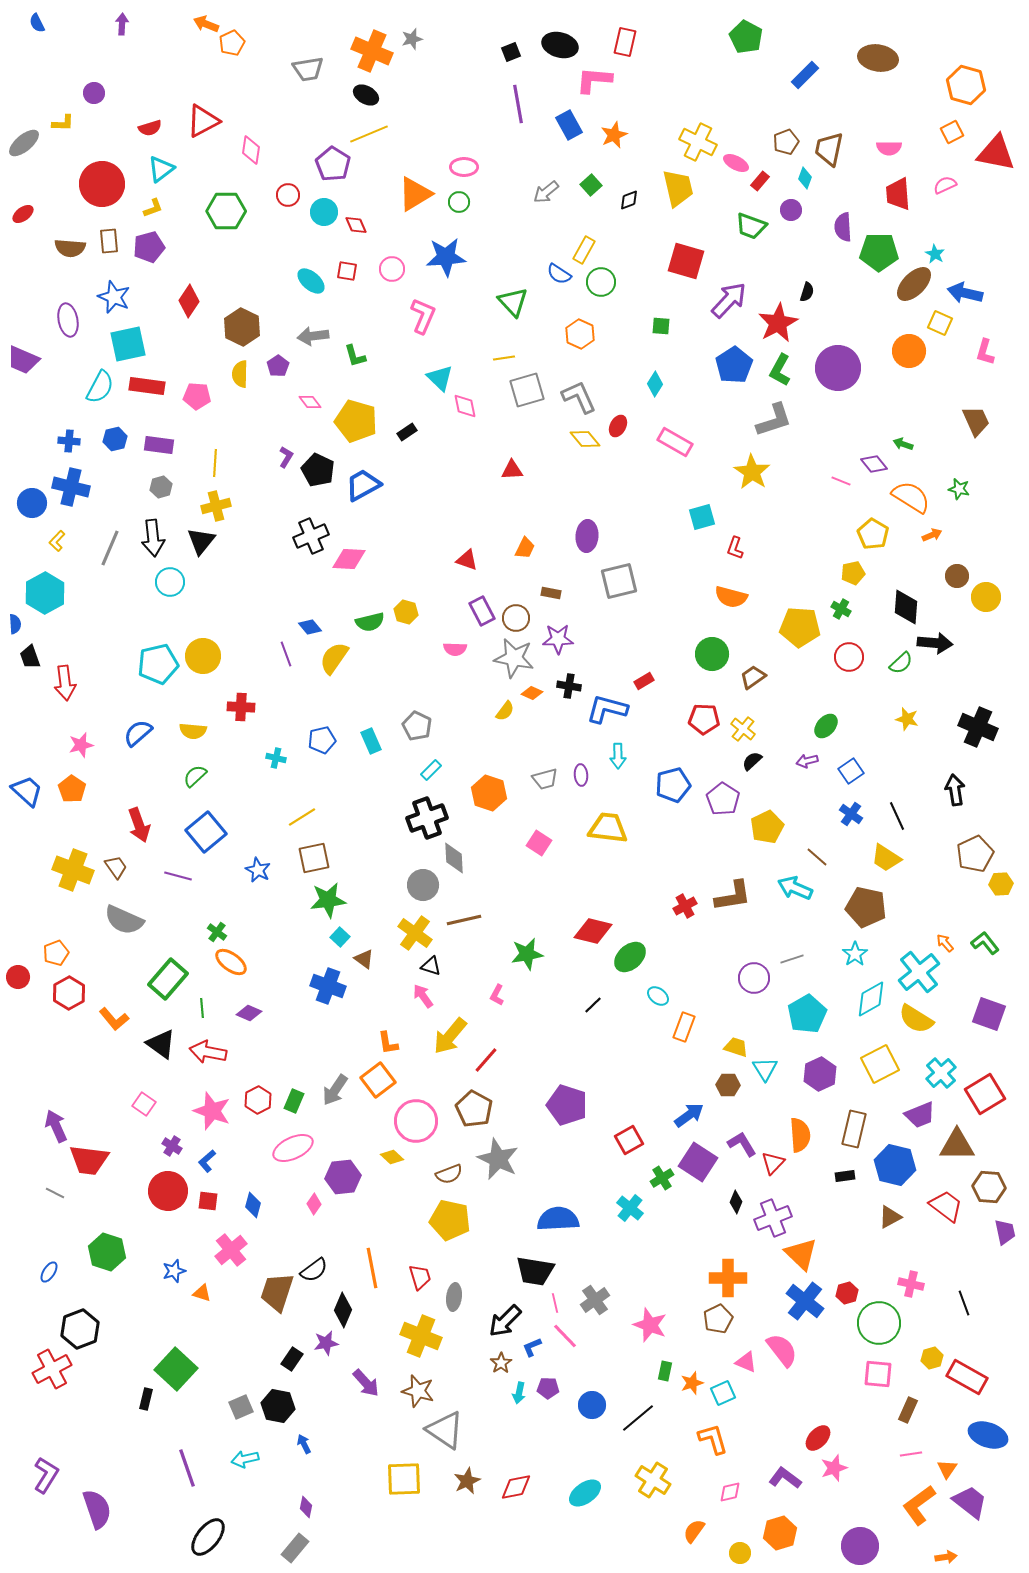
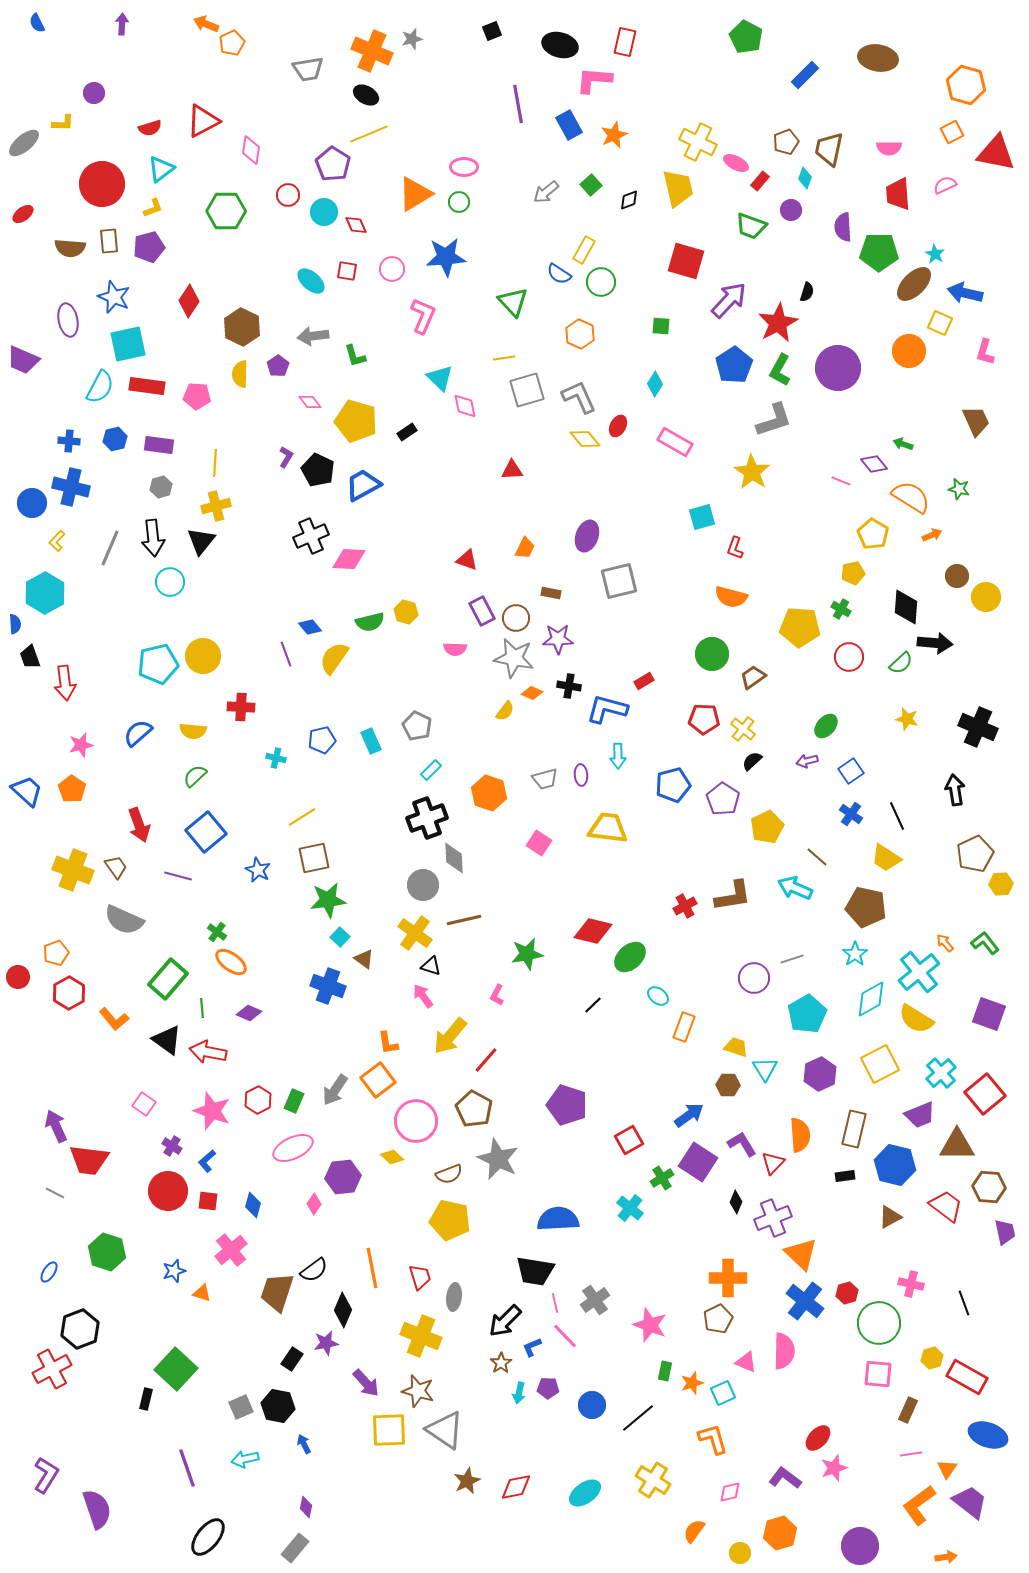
black square at (511, 52): moved 19 px left, 21 px up
purple ellipse at (587, 536): rotated 16 degrees clockwise
black triangle at (161, 1044): moved 6 px right, 4 px up
red square at (985, 1094): rotated 9 degrees counterclockwise
pink semicircle at (782, 1350): moved 2 px right, 1 px down; rotated 39 degrees clockwise
yellow square at (404, 1479): moved 15 px left, 49 px up
